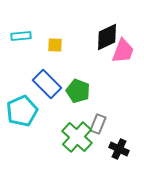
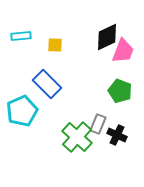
green pentagon: moved 42 px right
black cross: moved 2 px left, 14 px up
